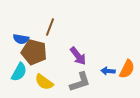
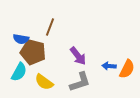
brown pentagon: moved 1 px left
blue arrow: moved 1 px right, 5 px up
